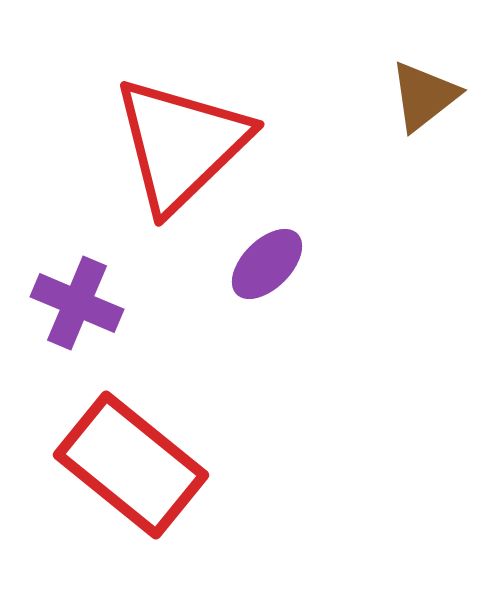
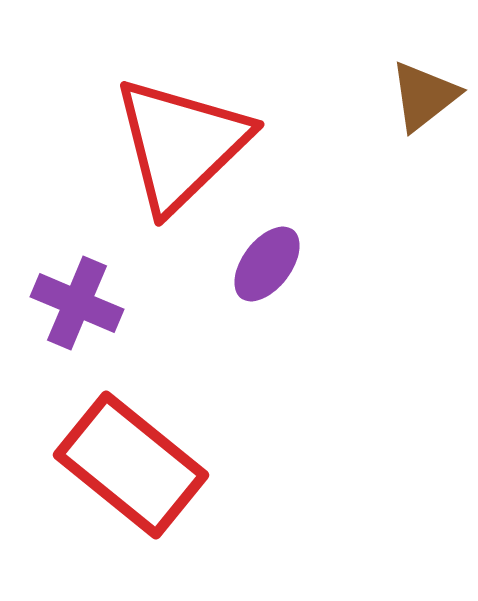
purple ellipse: rotated 8 degrees counterclockwise
